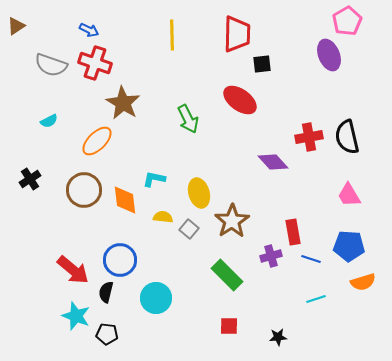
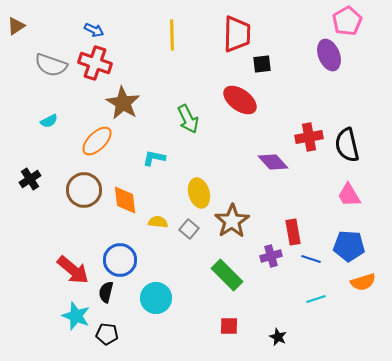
blue arrow at (89, 30): moved 5 px right
black semicircle at (347, 137): moved 8 px down
cyan L-shape at (154, 179): moved 21 px up
yellow semicircle at (163, 217): moved 5 px left, 5 px down
black star at (278, 337): rotated 30 degrees clockwise
